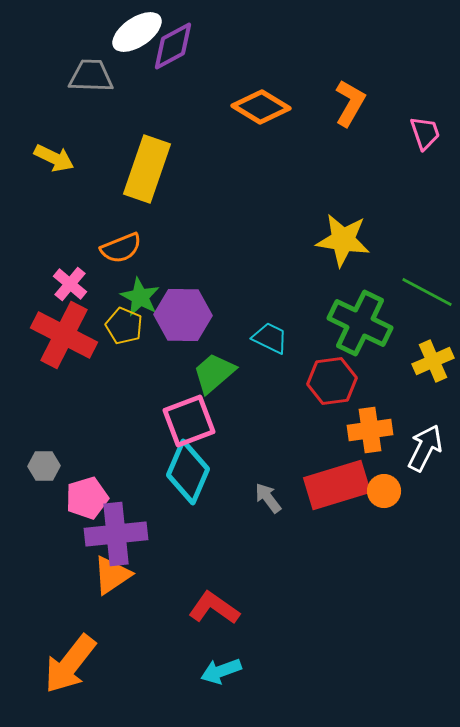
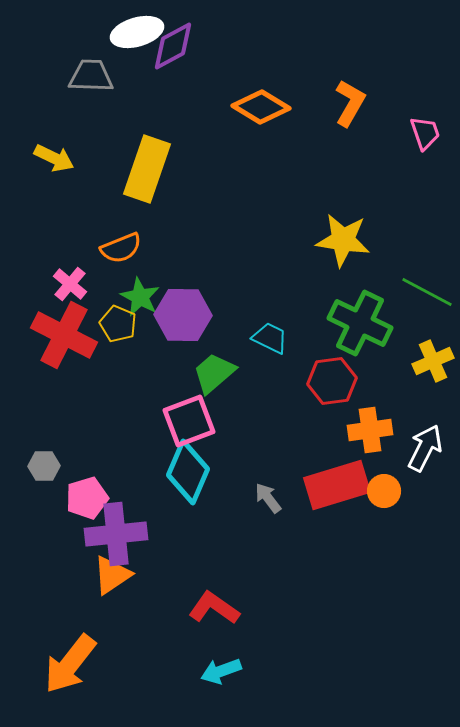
white ellipse: rotated 18 degrees clockwise
yellow pentagon: moved 6 px left, 2 px up
